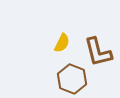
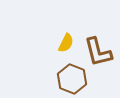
yellow semicircle: moved 4 px right
